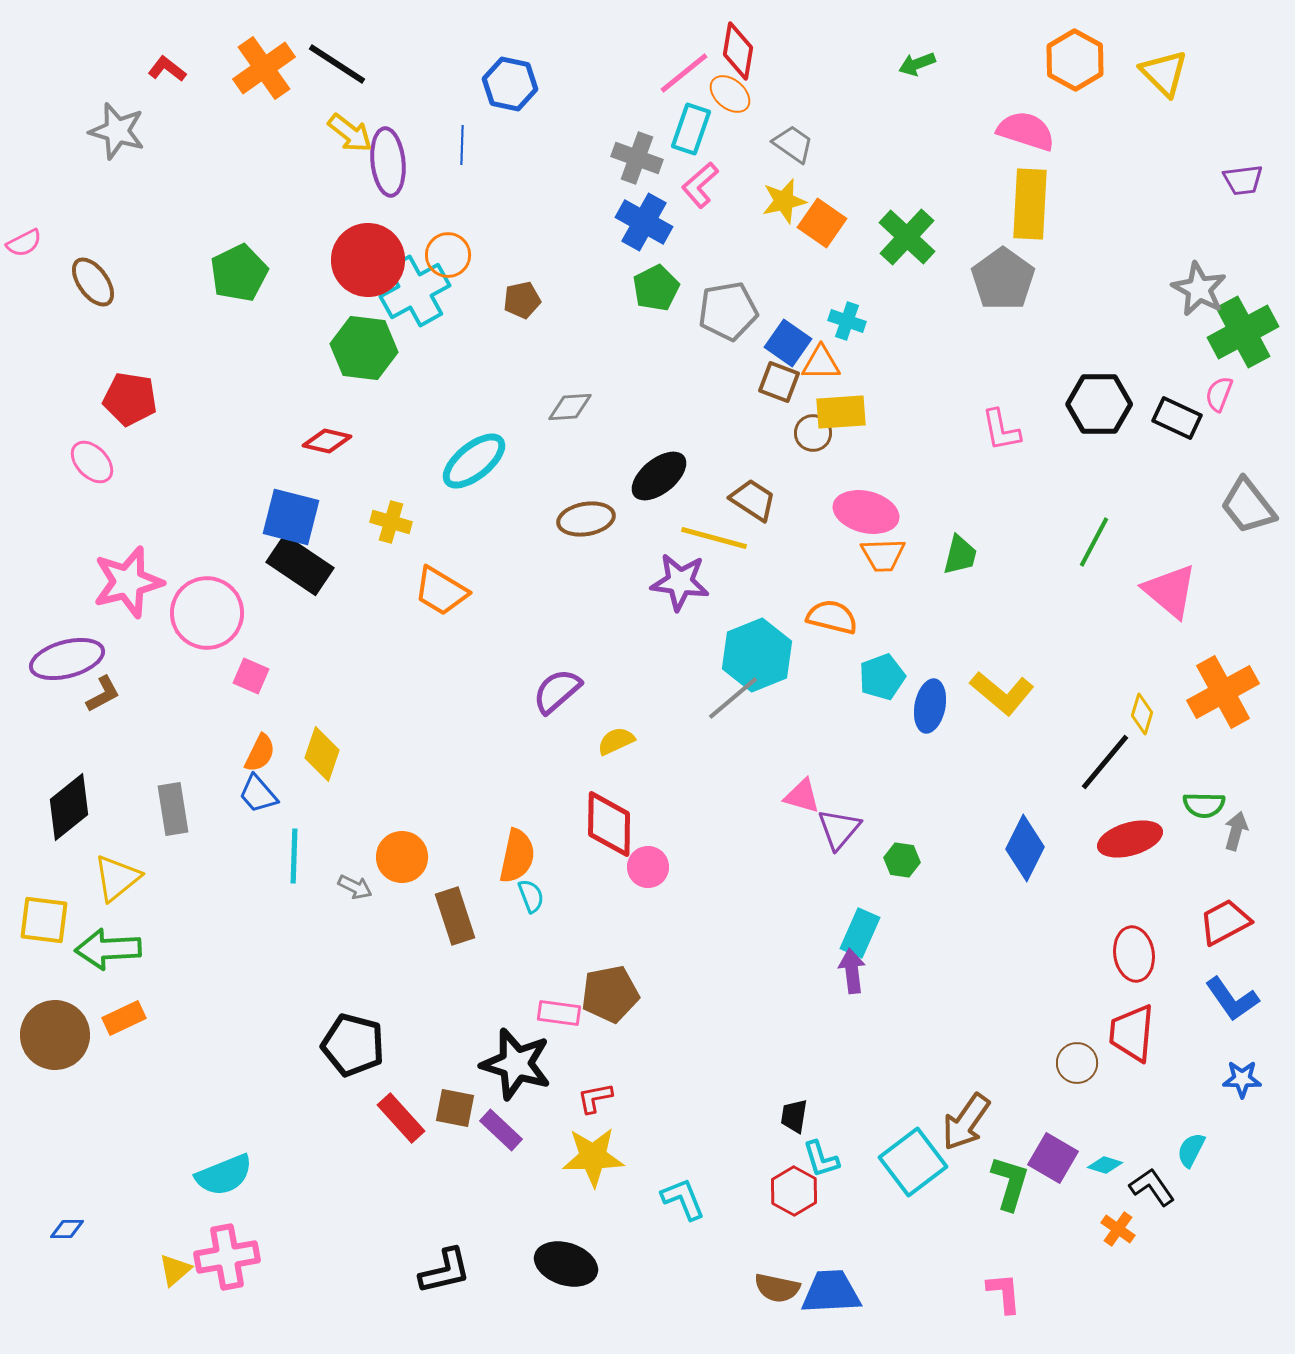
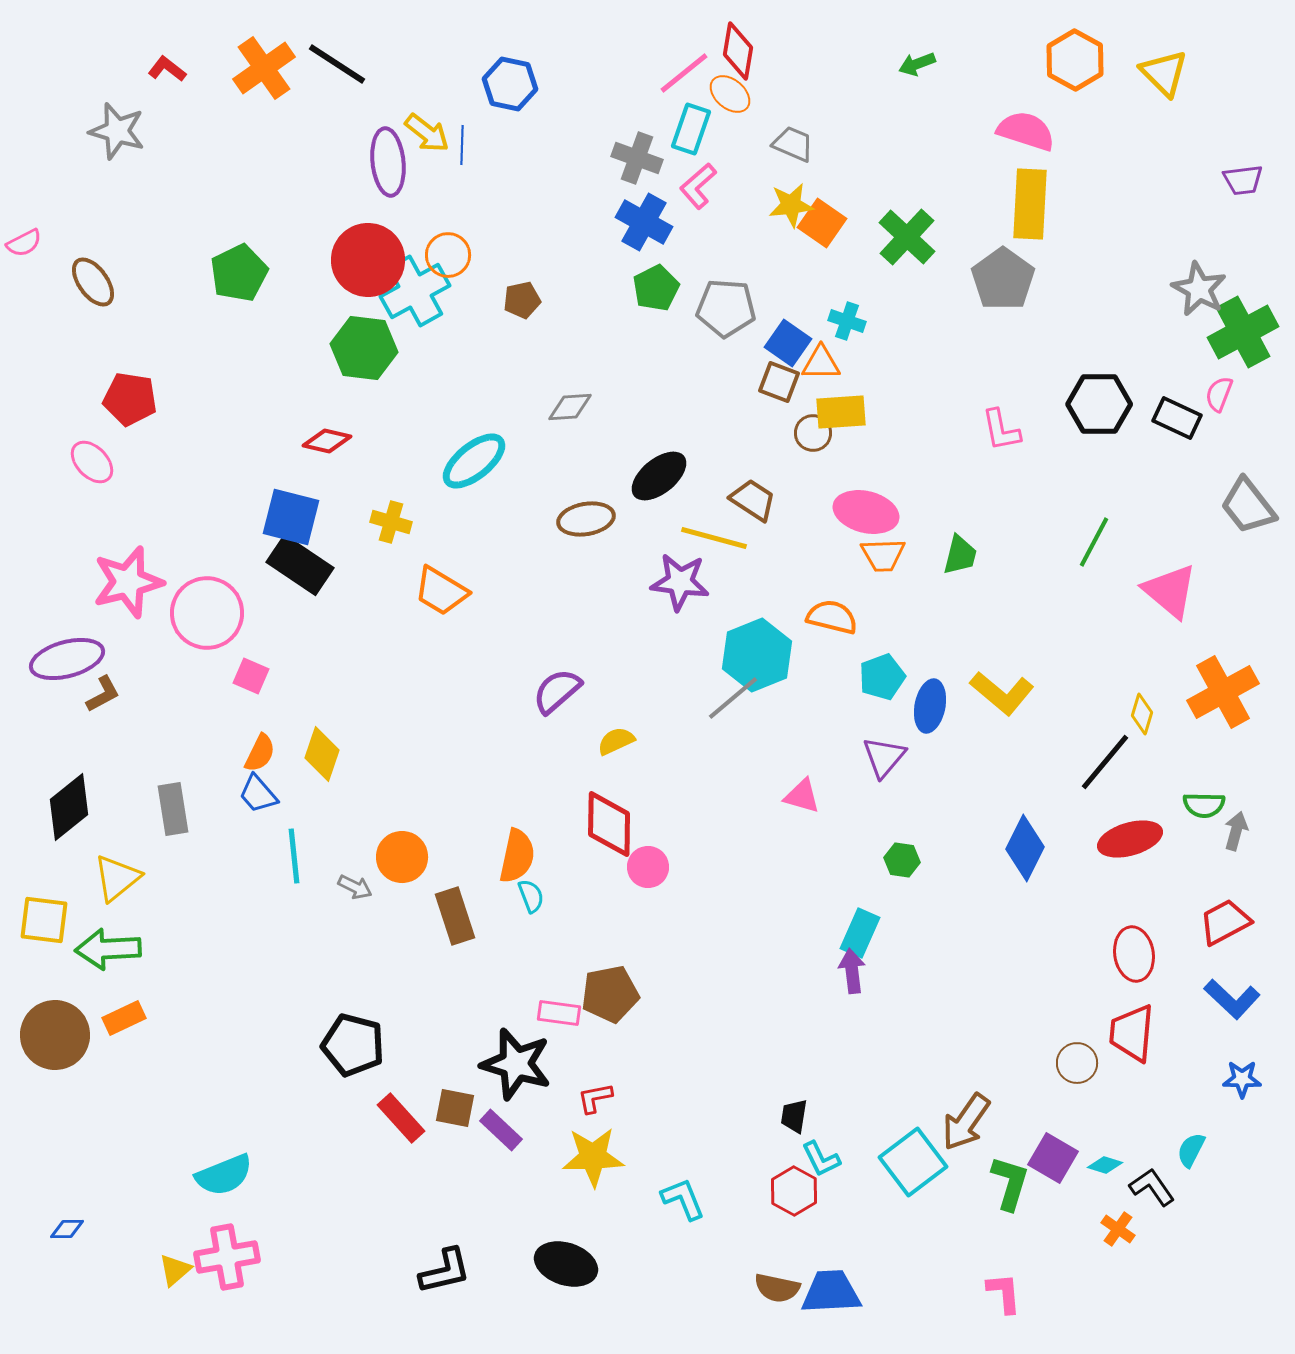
yellow arrow at (350, 133): moved 77 px right
gray trapezoid at (793, 144): rotated 12 degrees counterclockwise
pink L-shape at (700, 185): moved 2 px left, 1 px down
yellow star at (784, 201): moved 7 px right, 4 px down; rotated 6 degrees clockwise
gray pentagon at (728, 311): moved 2 px left, 3 px up; rotated 14 degrees clockwise
purple triangle at (839, 829): moved 45 px right, 72 px up
cyan line at (294, 856): rotated 8 degrees counterclockwise
blue L-shape at (1232, 999): rotated 12 degrees counterclockwise
cyan L-shape at (821, 1159): rotated 9 degrees counterclockwise
